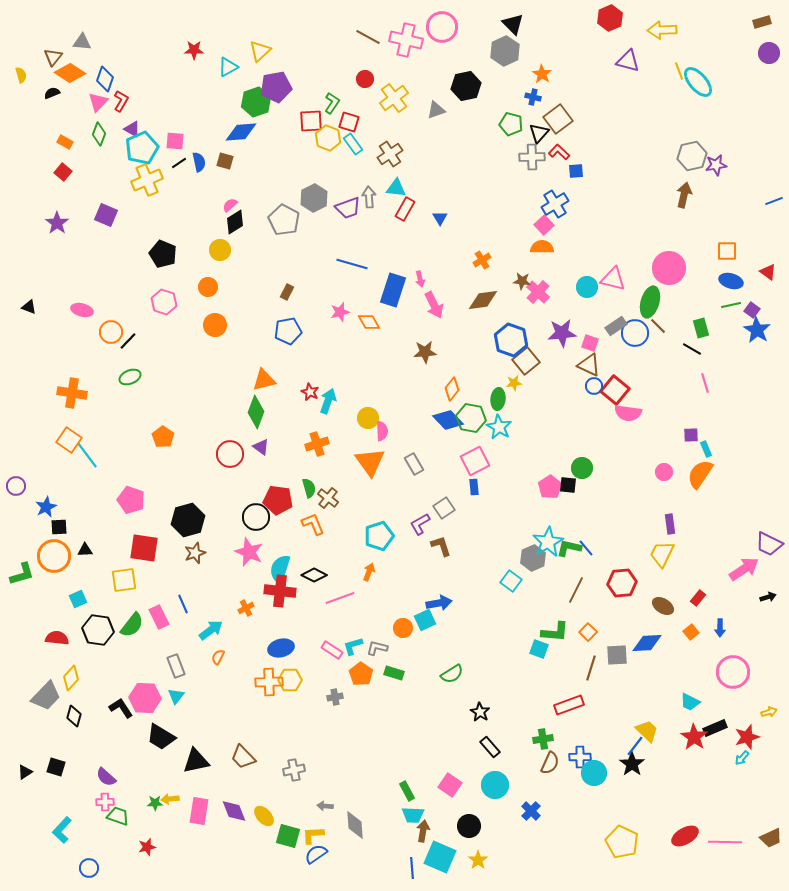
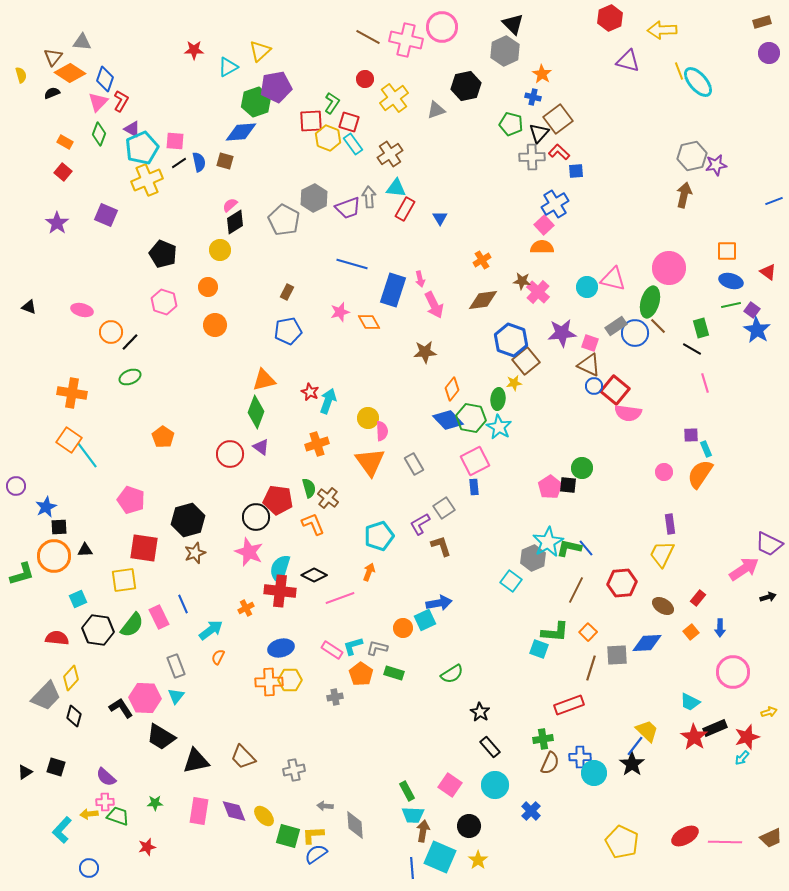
black line at (128, 341): moved 2 px right, 1 px down
yellow arrow at (170, 799): moved 81 px left, 15 px down
